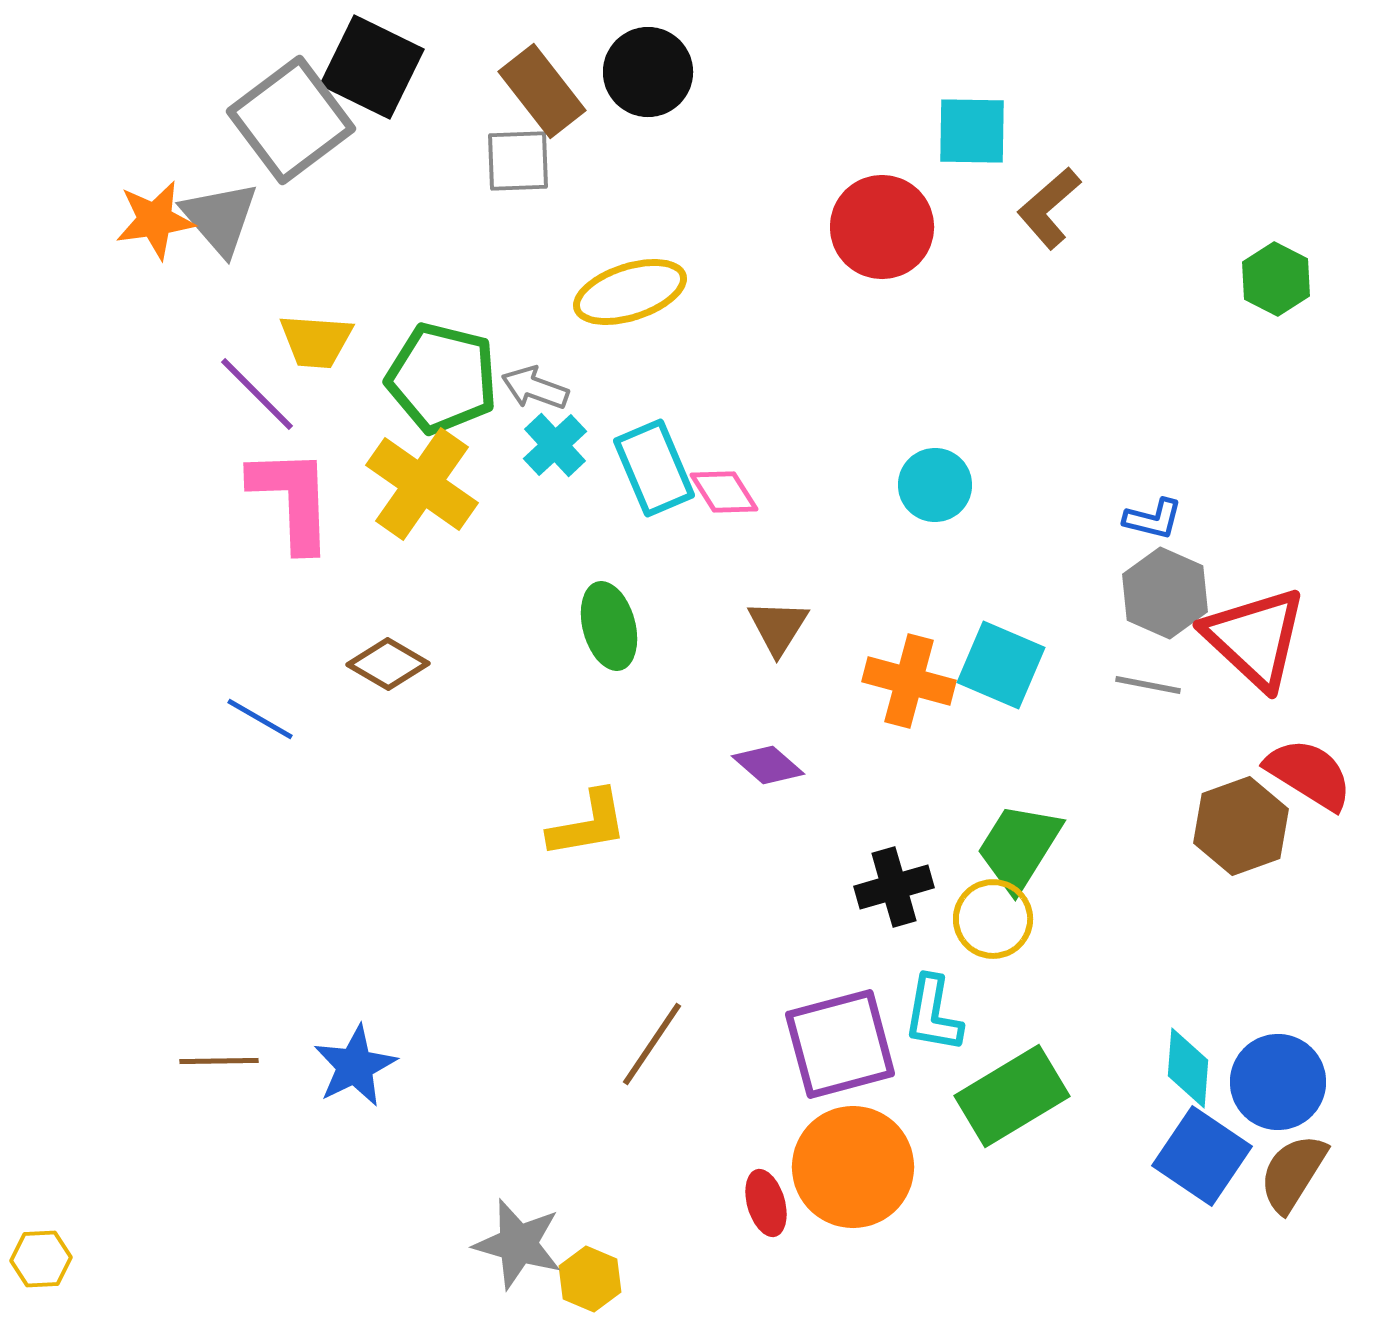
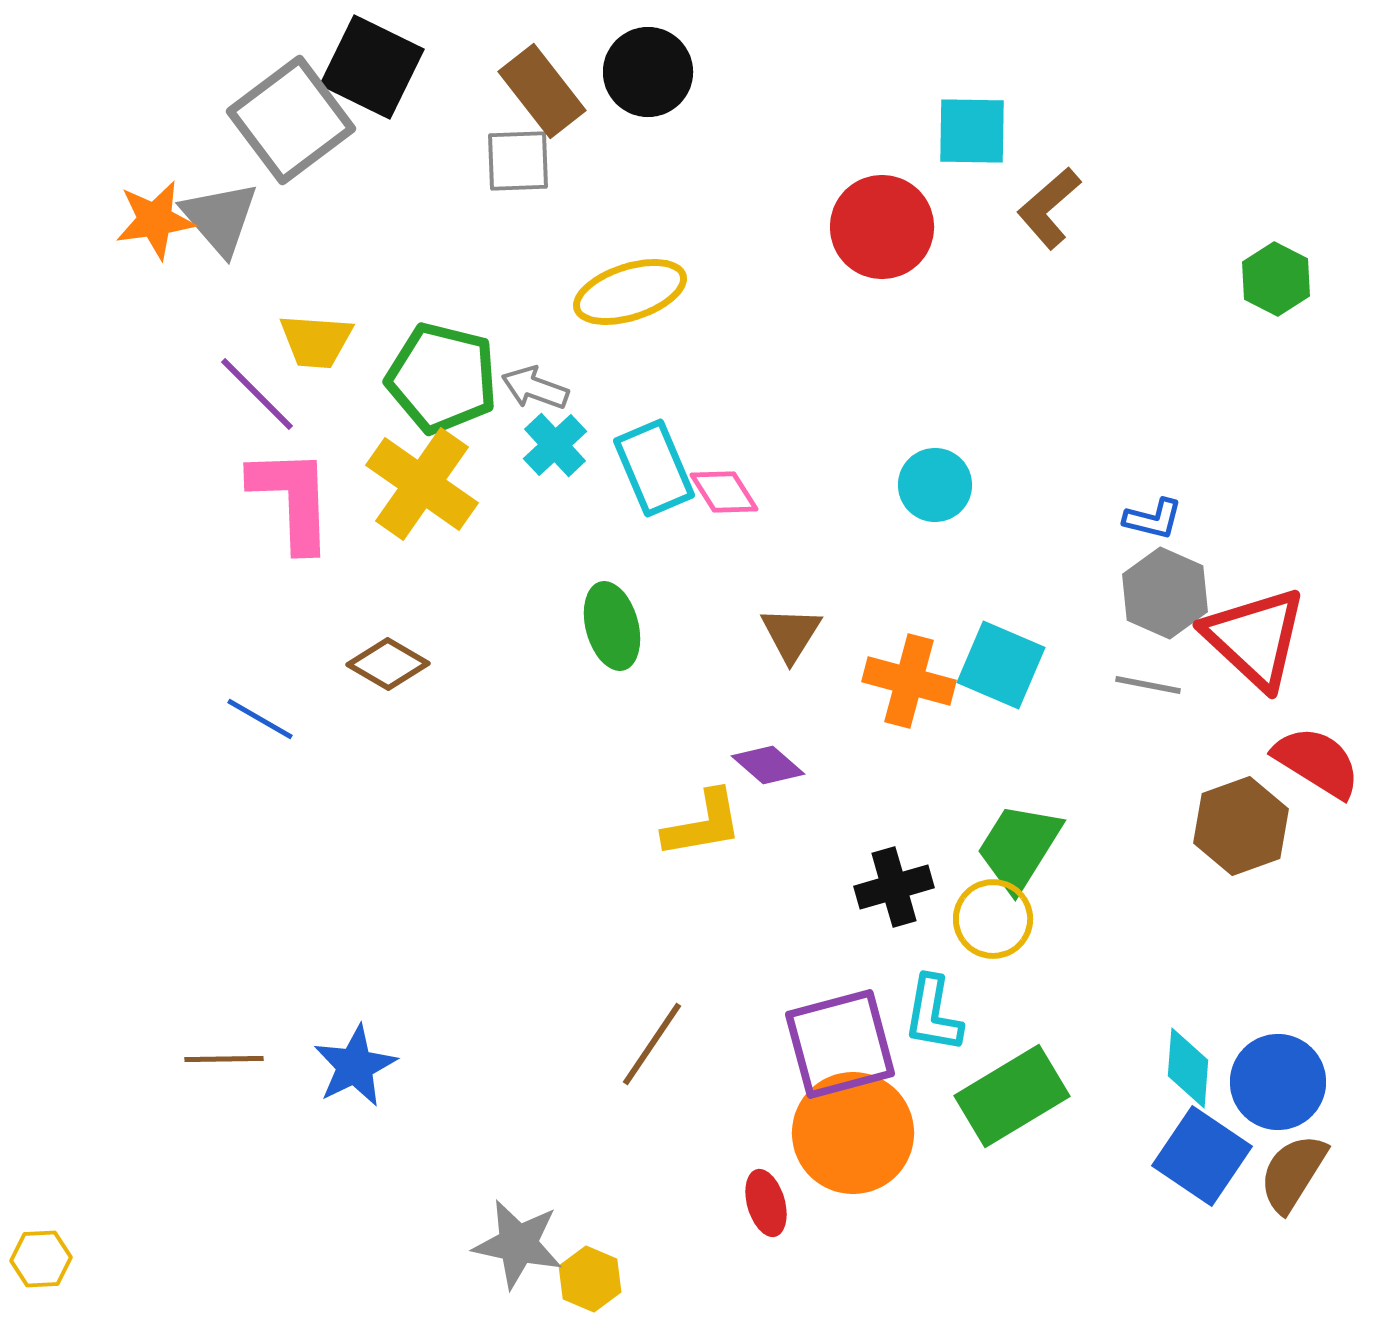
green ellipse at (609, 626): moved 3 px right
brown triangle at (778, 627): moved 13 px right, 7 px down
red semicircle at (1309, 774): moved 8 px right, 12 px up
yellow L-shape at (588, 824): moved 115 px right
brown line at (219, 1061): moved 5 px right, 2 px up
orange circle at (853, 1167): moved 34 px up
gray star at (518, 1244): rotated 4 degrees counterclockwise
